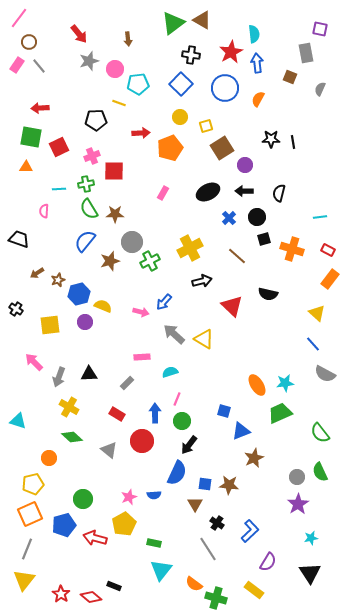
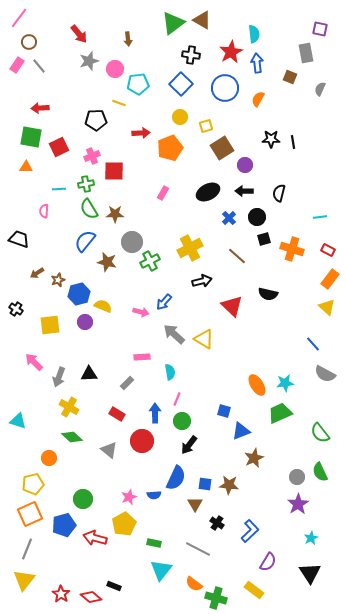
brown star at (110, 261): moved 3 px left, 1 px down; rotated 30 degrees clockwise
yellow triangle at (317, 313): moved 10 px right, 6 px up
cyan semicircle at (170, 372): rotated 98 degrees clockwise
blue semicircle at (177, 473): moved 1 px left, 5 px down
cyan star at (311, 538): rotated 16 degrees counterclockwise
gray line at (208, 549): moved 10 px left; rotated 30 degrees counterclockwise
